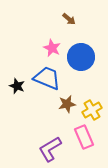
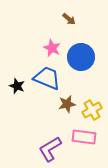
pink rectangle: rotated 60 degrees counterclockwise
